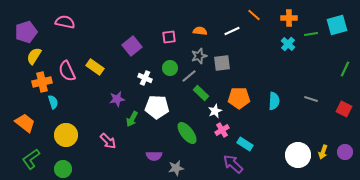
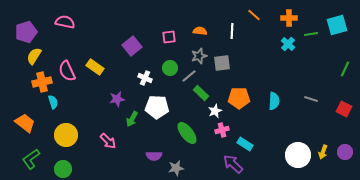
white line at (232, 31): rotated 63 degrees counterclockwise
pink cross at (222, 130): rotated 16 degrees clockwise
